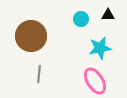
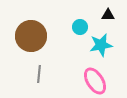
cyan circle: moved 1 px left, 8 px down
cyan star: moved 1 px right, 3 px up
